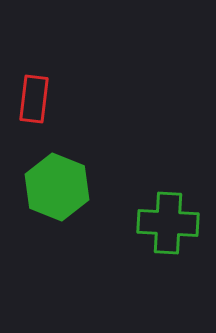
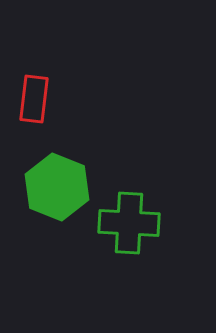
green cross: moved 39 px left
